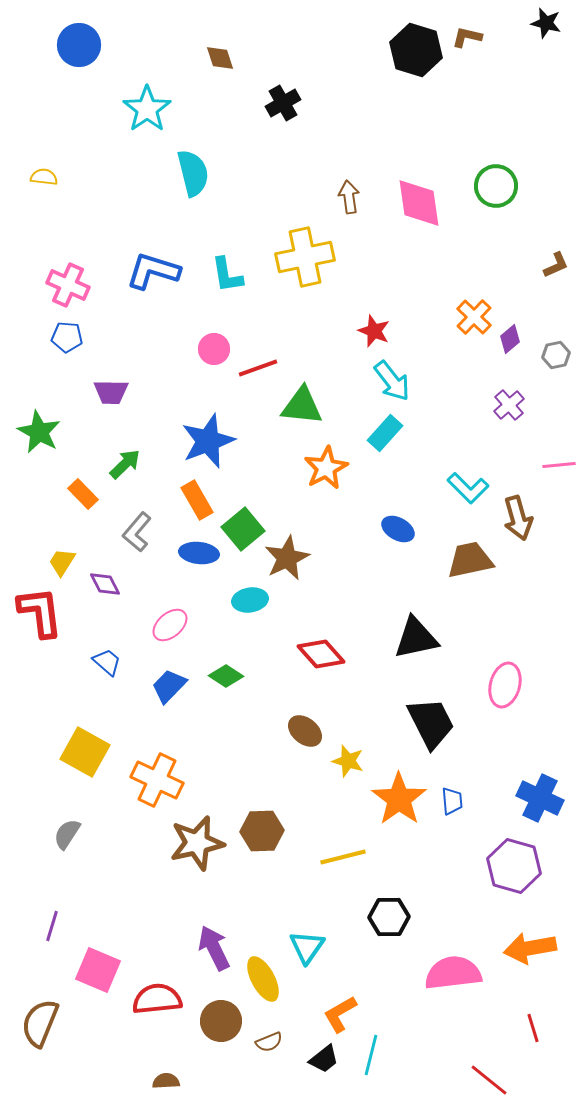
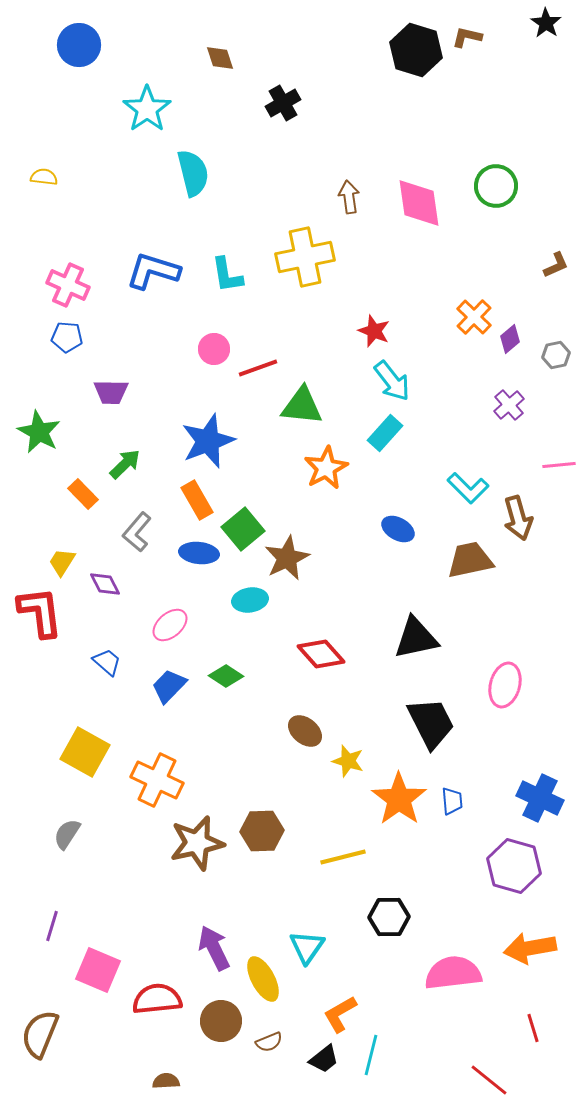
black star at (546, 23): rotated 20 degrees clockwise
brown semicircle at (40, 1023): moved 11 px down
